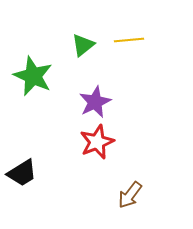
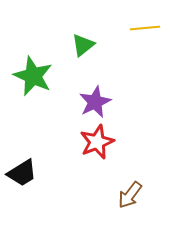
yellow line: moved 16 px right, 12 px up
